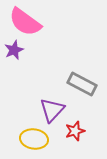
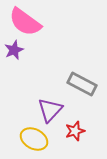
purple triangle: moved 2 px left
yellow ellipse: rotated 20 degrees clockwise
